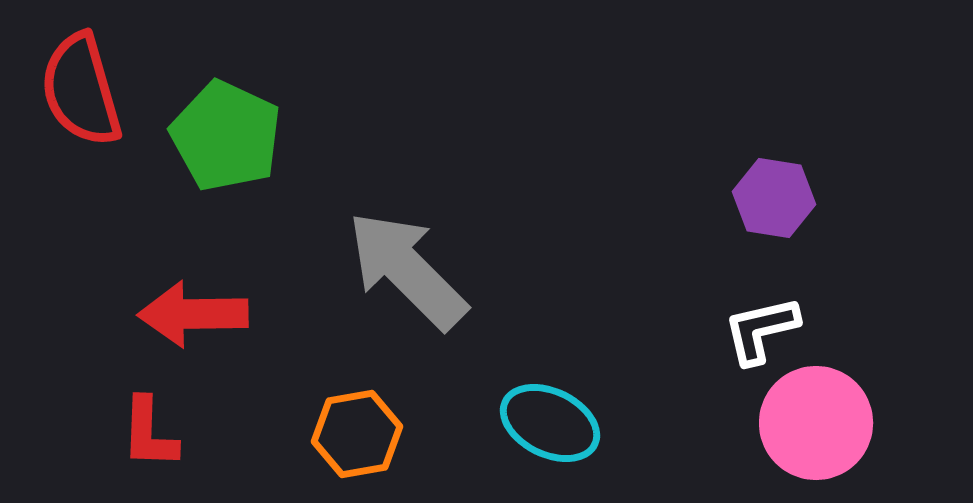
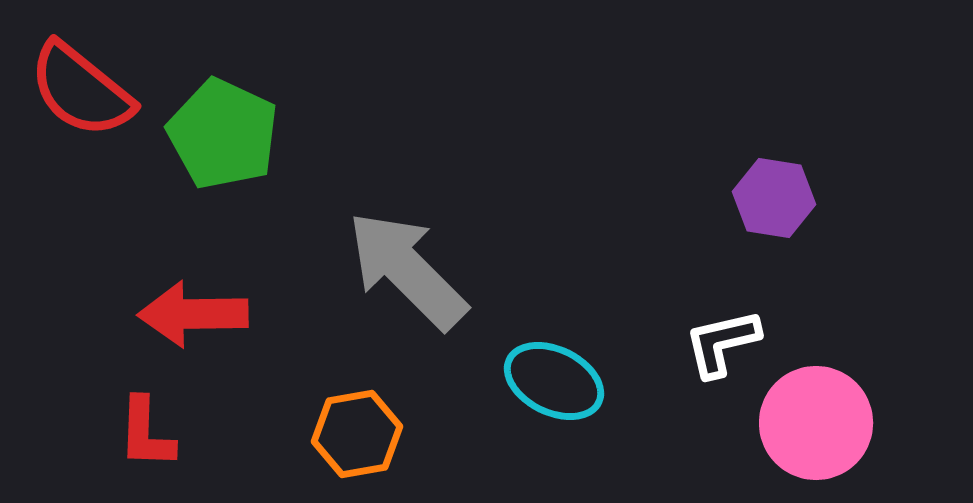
red semicircle: rotated 35 degrees counterclockwise
green pentagon: moved 3 px left, 2 px up
white L-shape: moved 39 px left, 13 px down
cyan ellipse: moved 4 px right, 42 px up
red L-shape: moved 3 px left
